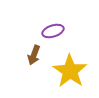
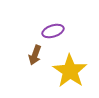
brown arrow: moved 1 px right
